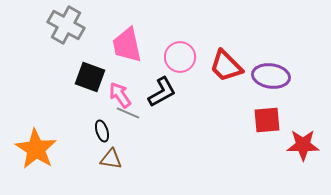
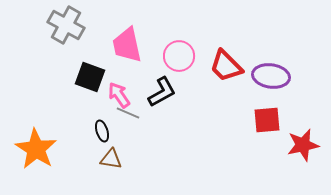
pink circle: moved 1 px left, 1 px up
pink arrow: moved 1 px left
red star: rotated 12 degrees counterclockwise
